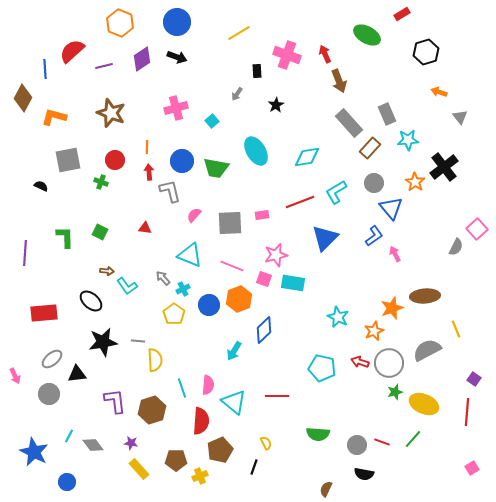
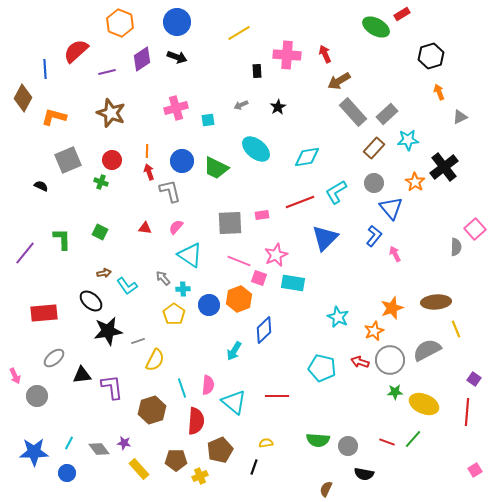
green ellipse at (367, 35): moved 9 px right, 8 px up
red semicircle at (72, 51): moved 4 px right
black hexagon at (426, 52): moved 5 px right, 4 px down
pink cross at (287, 55): rotated 16 degrees counterclockwise
purple line at (104, 66): moved 3 px right, 6 px down
brown arrow at (339, 81): rotated 80 degrees clockwise
orange arrow at (439, 92): rotated 49 degrees clockwise
gray arrow at (237, 94): moved 4 px right, 11 px down; rotated 32 degrees clockwise
black star at (276, 105): moved 2 px right, 2 px down
gray rectangle at (387, 114): rotated 70 degrees clockwise
gray triangle at (460, 117): rotated 42 degrees clockwise
cyan square at (212, 121): moved 4 px left, 1 px up; rotated 32 degrees clockwise
gray rectangle at (349, 123): moved 4 px right, 11 px up
orange line at (147, 147): moved 4 px down
brown rectangle at (370, 148): moved 4 px right
cyan ellipse at (256, 151): moved 2 px up; rotated 20 degrees counterclockwise
gray square at (68, 160): rotated 12 degrees counterclockwise
red circle at (115, 160): moved 3 px left
green trapezoid at (216, 168): rotated 16 degrees clockwise
red arrow at (149, 172): rotated 14 degrees counterclockwise
pink semicircle at (194, 215): moved 18 px left, 12 px down
pink square at (477, 229): moved 2 px left
blue L-shape at (374, 236): rotated 15 degrees counterclockwise
green L-shape at (65, 237): moved 3 px left, 2 px down
gray semicircle at (456, 247): rotated 24 degrees counterclockwise
purple line at (25, 253): rotated 35 degrees clockwise
cyan triangle at (190, 255): rotated 12 degrees clockwise
pink star at (276, 255): rotated 10 degrees counterclockwise
pink line at (232, 266): moved 7 px right, 5 px up
brown arrow at (107, 271): moved 3 px left, 2 px down; rotated 16 degrees counterclockwise
pink square at (264, 279): moved 5 px left, 1 px up
cyan cross at (183, 289): rotated 24 degrees clockwise
brown ellipse at (425, 296): moved 11 px right, 6 px down
gray line at (138, 341): rotated 24 degrees counterclockwise
black star at (103, 342): moved 5 px right, 11 px up
gray ellipse at (52, 359): moved 2 px right, 1 px up
yellow semicircle at (155, 360): rotated 30 degrees clockwise
gray circle at (389, 363): moved 1 px right, 3 px up
black triangle at (77, 374): moved 5 px right, 1 px down
green star at (395, 392): rotated 14 degrees clockwise
gray circle at (49, 394): moved 12 px left, 2 px down
purple L-shape at (115, 401): moved 3 px left, 14 px up
red semicircle at (201, 421): moved 5 px left
green semicircle at (318, 434): moved 6 px down
cyan line at (69, 436): moved 7 px down
red line at (382, 442): moved 5 px right
purple star at (131, 443): moved 7 px left
yellow semicircle at (266, 443): rotated 72 degrees counterclockwise
gray diamond at (93, 445): moved 6 px right, 4 px down
gray circle at (357, 445): moved 9 px left, 1 px down
blue star at (34, 452): rotated 28 degrees counterclockwise
pink square at (472, 468): moved 3 px right, 2 px down
blue circle at (67, 482): moved 9 px up
